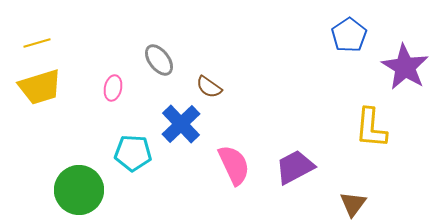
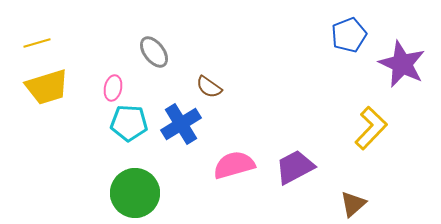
blue pentagon: rotated 12 degrees clockwise
gray ellipse: moved 5 px left, 8 px up
purple star: moved 3 px left, 3 px up; rotated 6 degrees counterclockwise
yellow trapezoid: moved 7 px right
blue cross: rotated 12 degrees clockwise
yellow L-shape: rotated 141 degrees counterclockwise
cyan pentagon: moved 4 px left, 30 px up
pink semicircle: rotated 81 degrees counterclockwise
green circle: moved 56 px right, 3 px down
brown triangle: rotated 12 degrees clockwise
